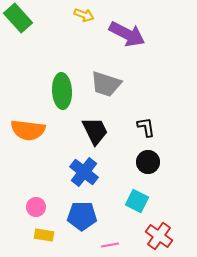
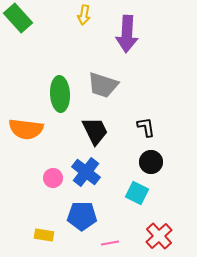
yellow arrow: rotated 78 degrees clockwise
purple arrow: rotated 66 degrees clockwise
gray trapezoid: moved 3 px left, 1 px down
green ellipse: moved 2 px left, 3 px down
orange semicircle: moved 2 px left, 1 px up
black circle: moved 3 px right
blue cross: moved 2 px right
cyan square: moved 8 px up
pink circle: moved 17 px right, 29 px up
red cross: rotated 12 degrees clockwise
pink line: moved 2 px up
